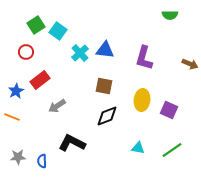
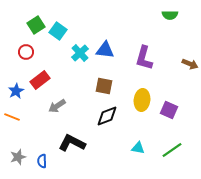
gray star: rotated 14 degrees counterclockwise
